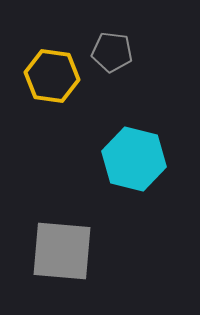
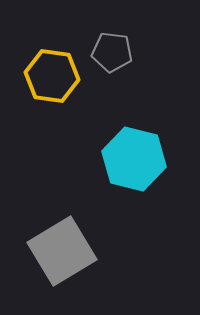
gray square: rotated 36 degrees counterclockwise
